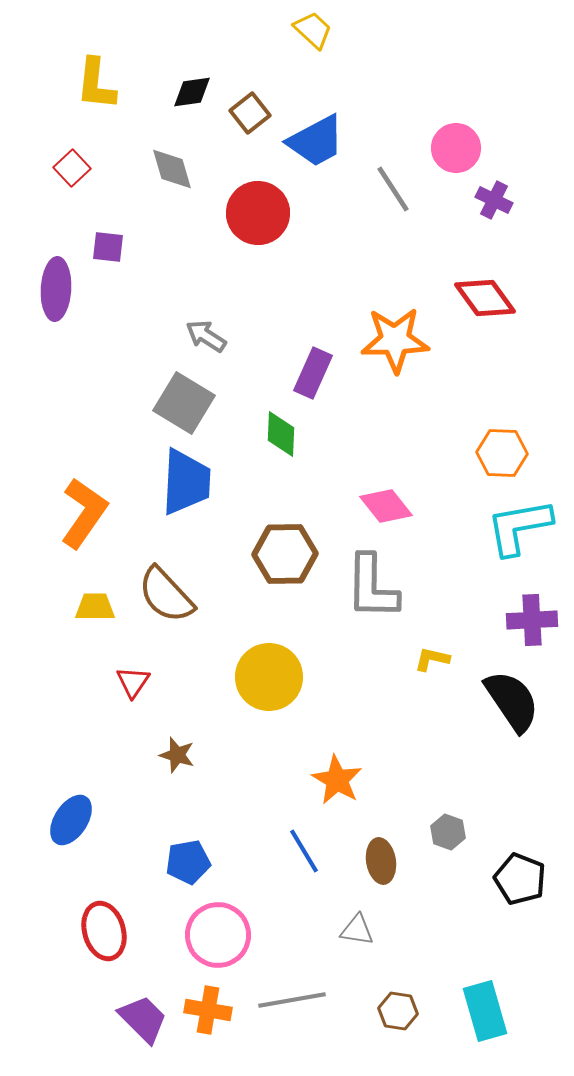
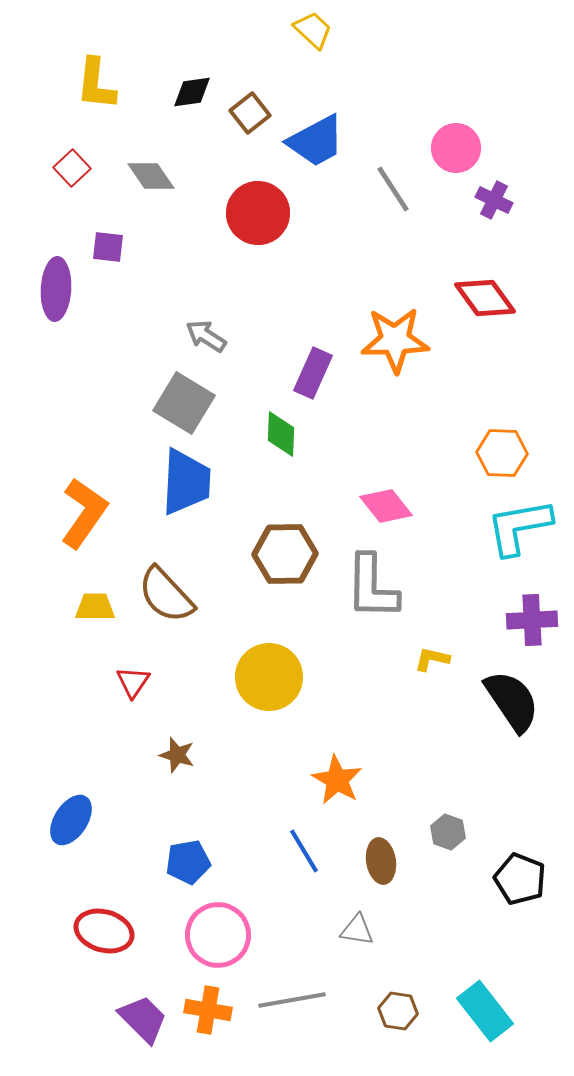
gray diamond at (172, 169): moved 21 px left, 7 px down; rotated 18 degrees counterclockwise
red ellipse at (104, 931): rotated 58 degrees counterclockwise
cyan rectangle at (485, 1011): rotated 22 degrees counterclockwise
